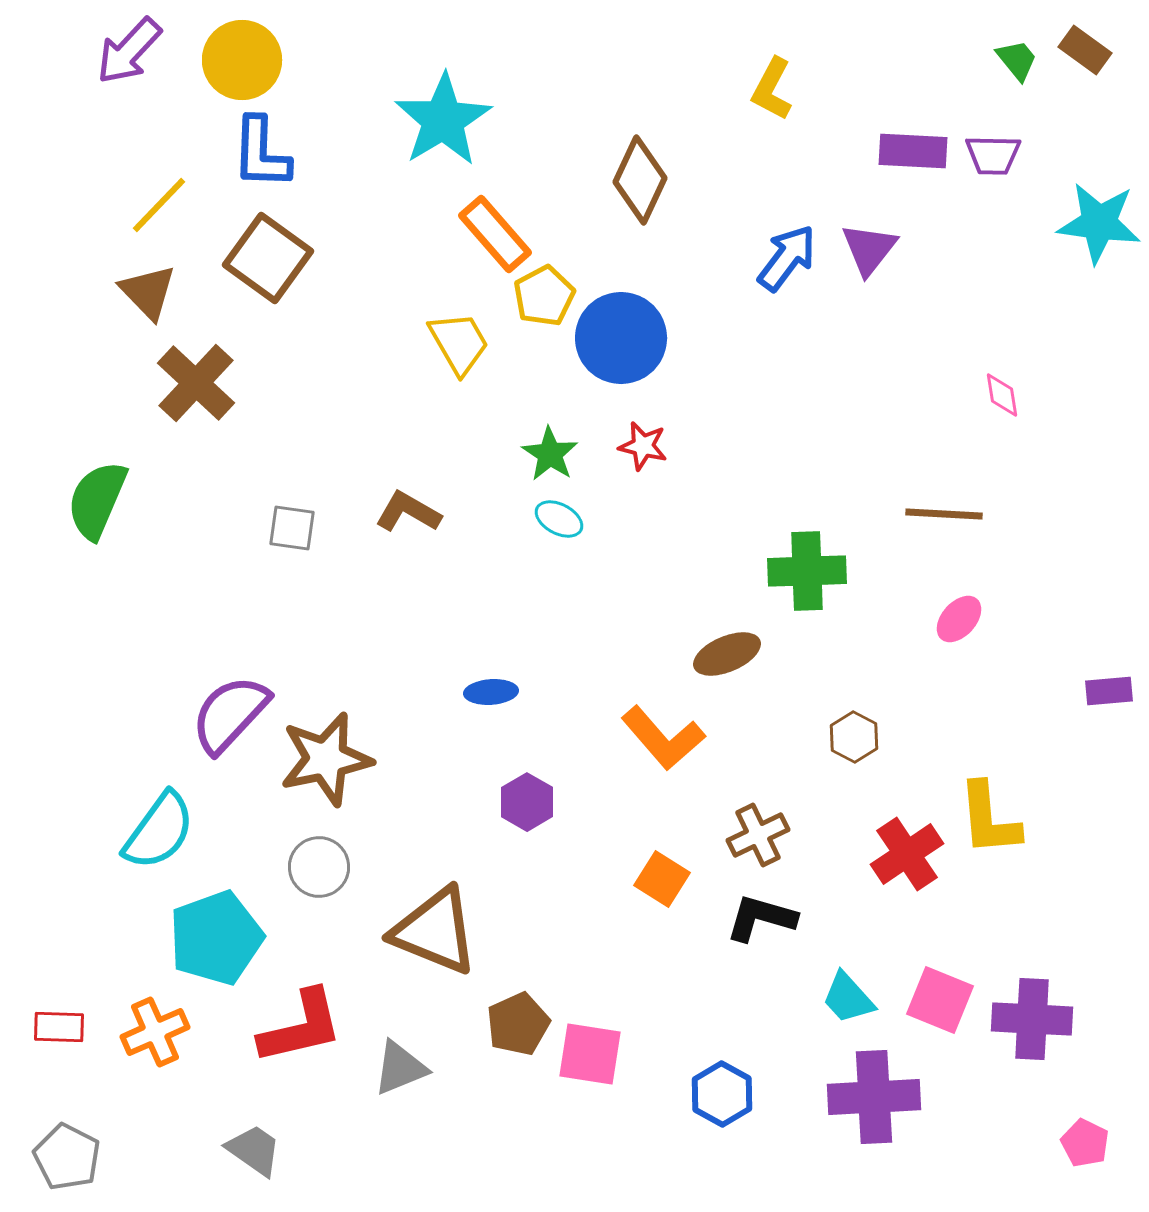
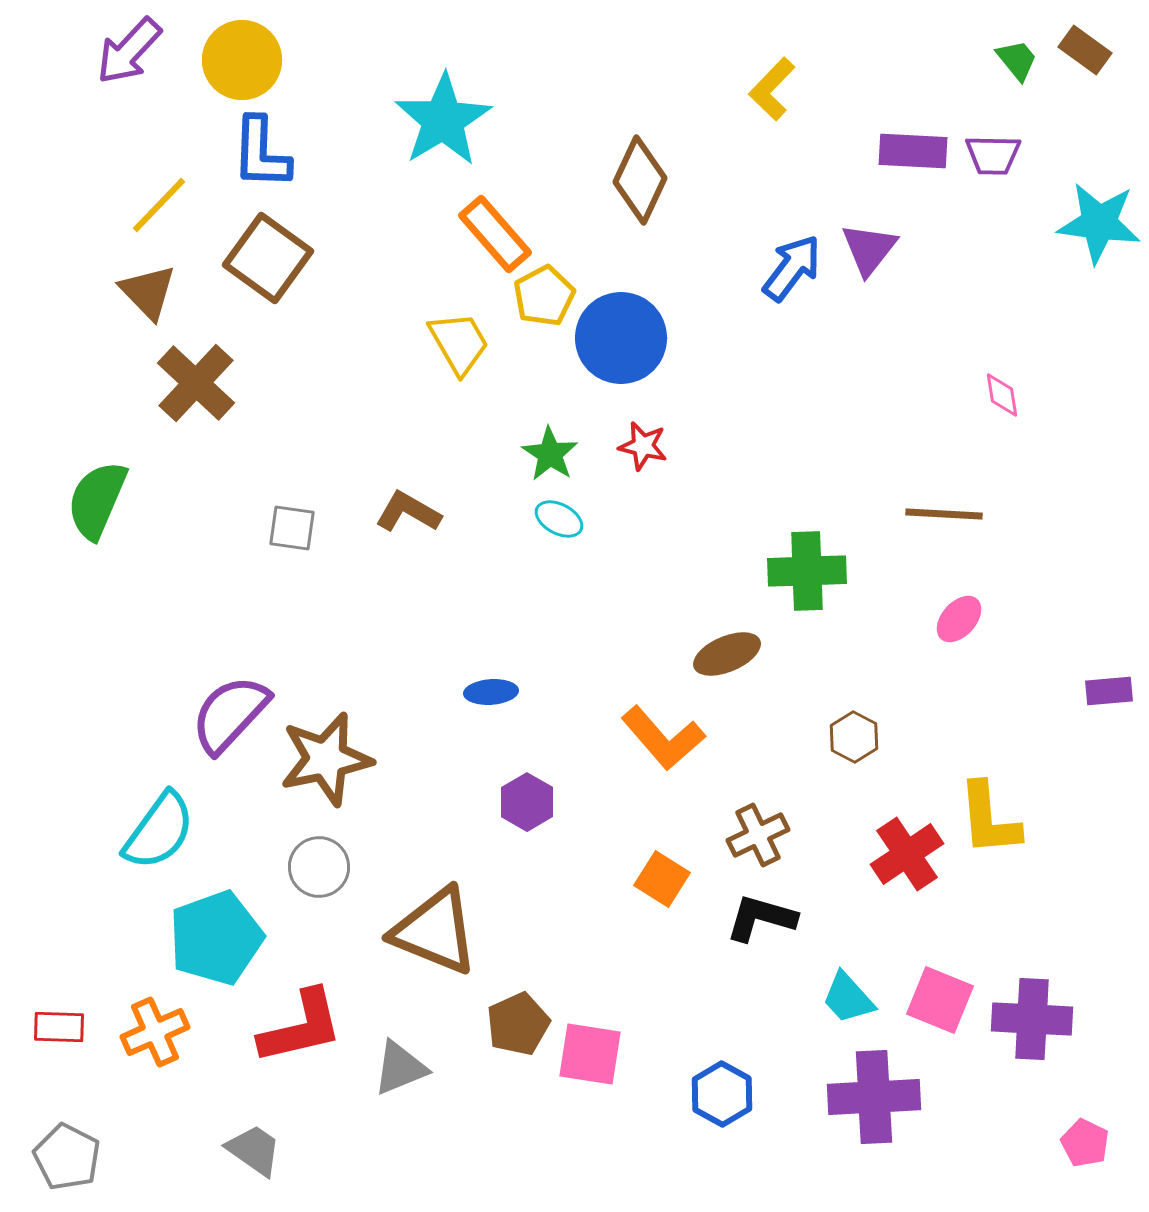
yellow L-shape at (772, 89): rotated 16 degrees clockwise
blue arrow at (787, 258): moved 5 px right, 10 px down
